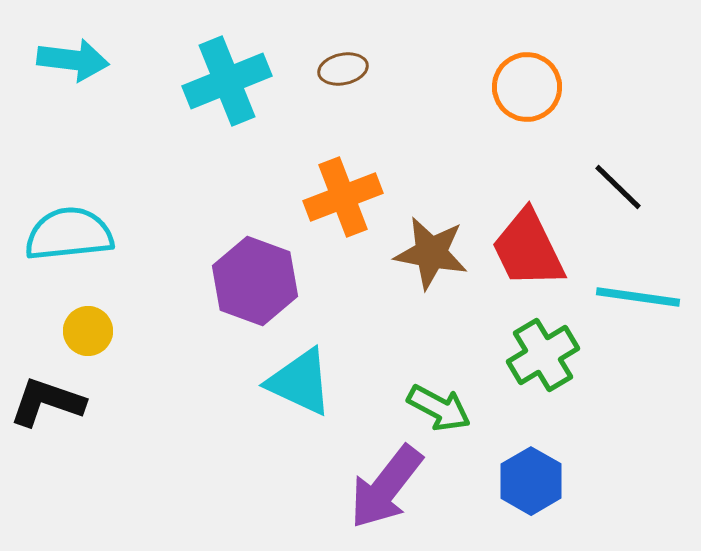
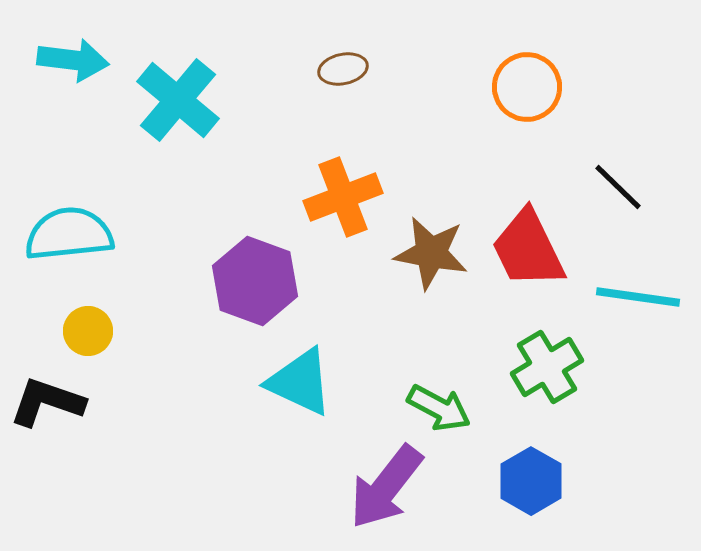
cyan cross: moved 49 px left, 19 px down; rotated 28 degrees counterclockwise
green cross: moved 4 px right, 12 px down
